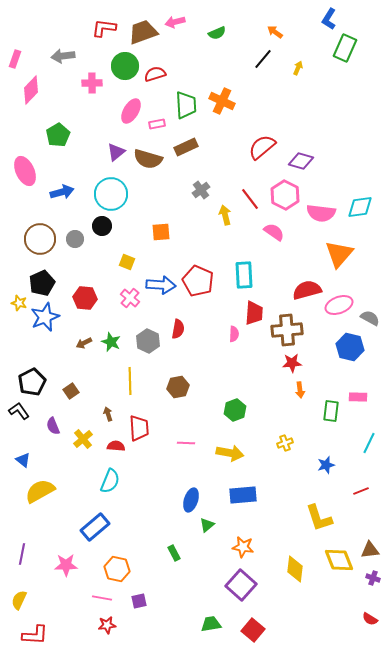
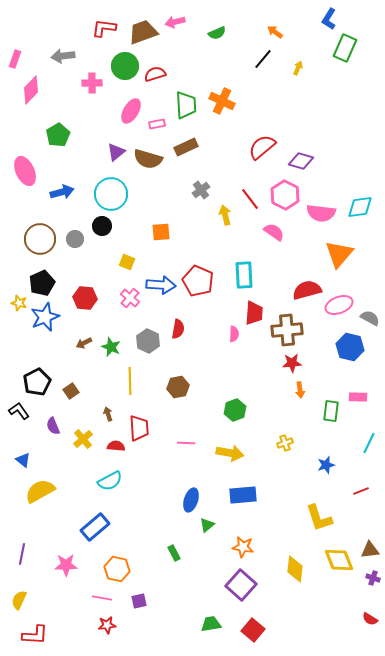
green star at (111, 342): moved 5 px down
black pentagon at (32, 382): moved 5 px right
cyan semicircle at (110, 481): rotated 40 degrees clockwise
